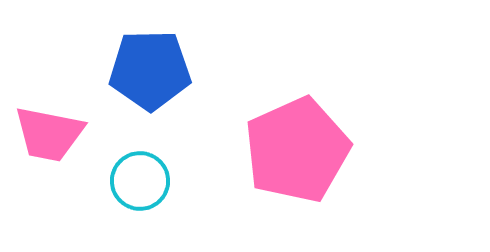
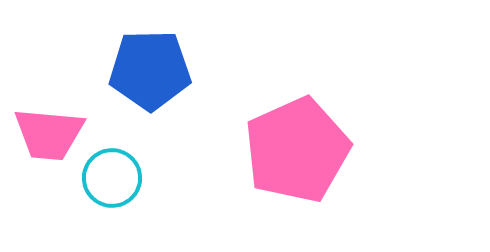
pink trapezoid: rotated 6 degrees counterclockwise
cyan circle: moved 28 px left, 3 px up
